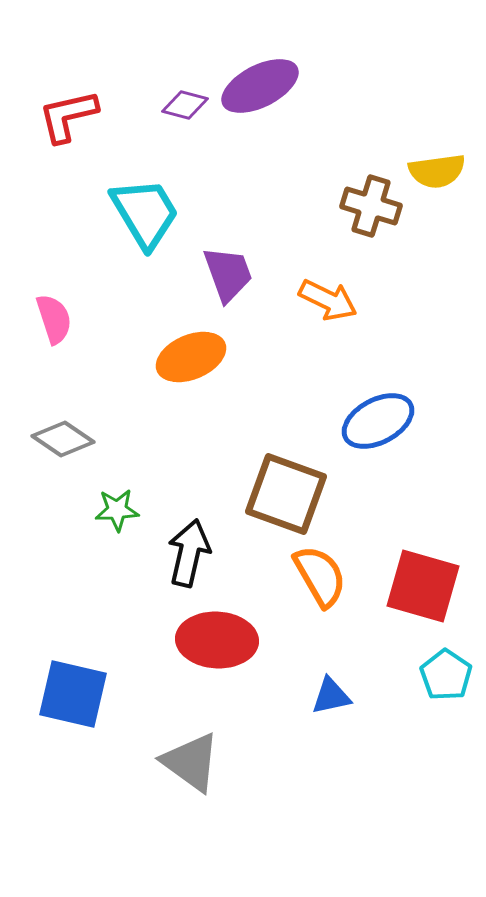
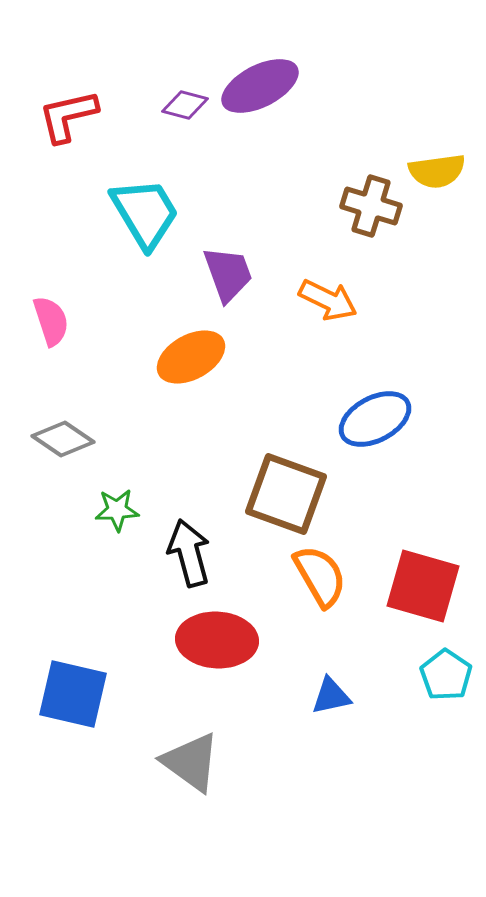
pink semicircle: moved 3 px left, 2 px down
orange ellipse: rotated 6 degrees counterclockwise
blue ellipse: moved 3 px left, 2 px up
black arrow: rotated 28 degrees counterclockwise
